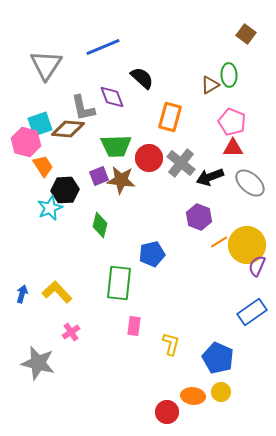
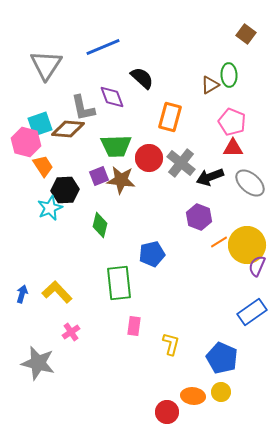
green rectangle at (119, 283): rotated 12 degrees counterclockwise
blue pentagon at (218, 358): moved 4 px right
